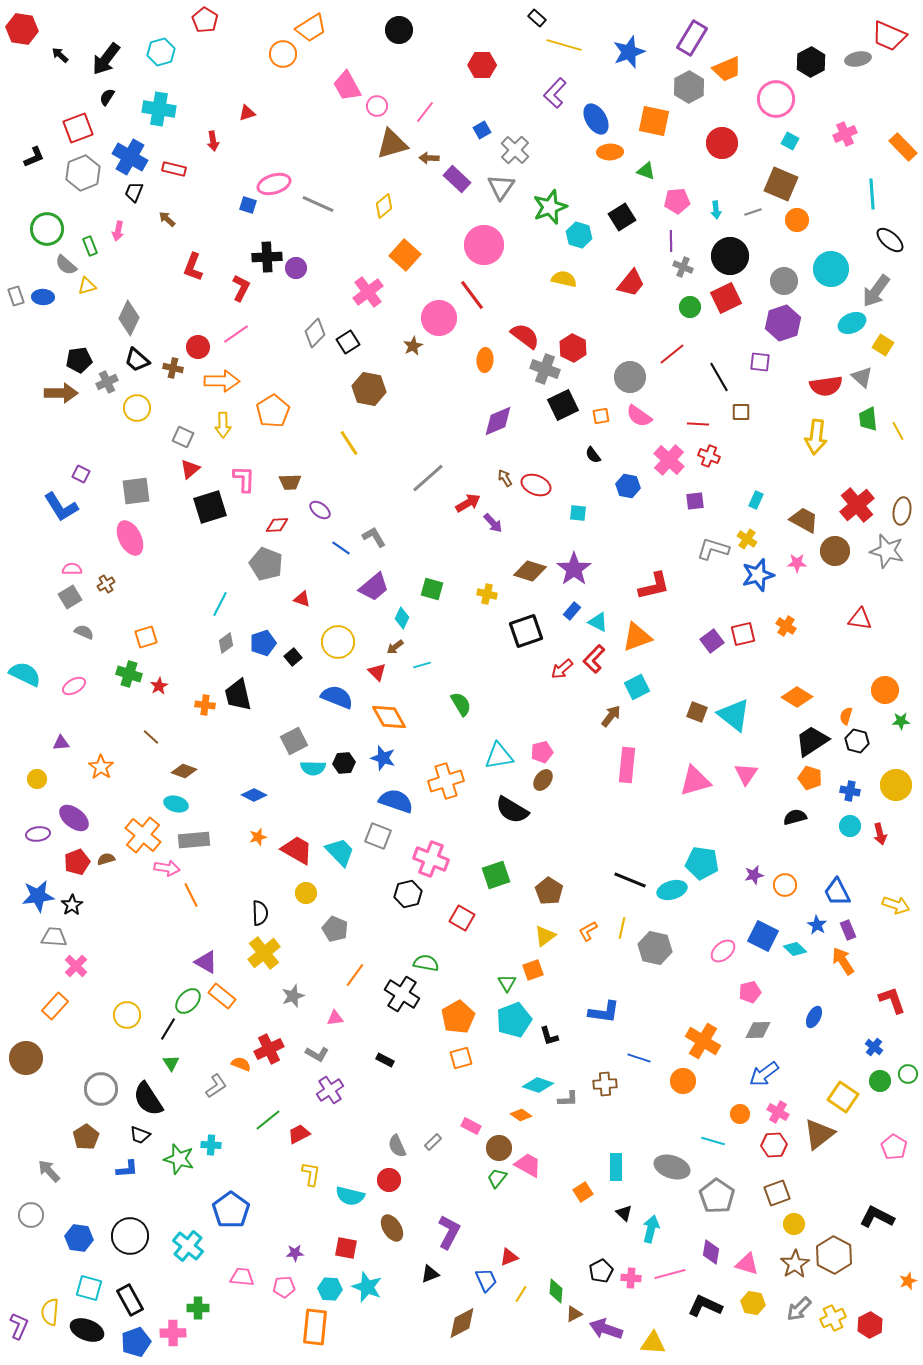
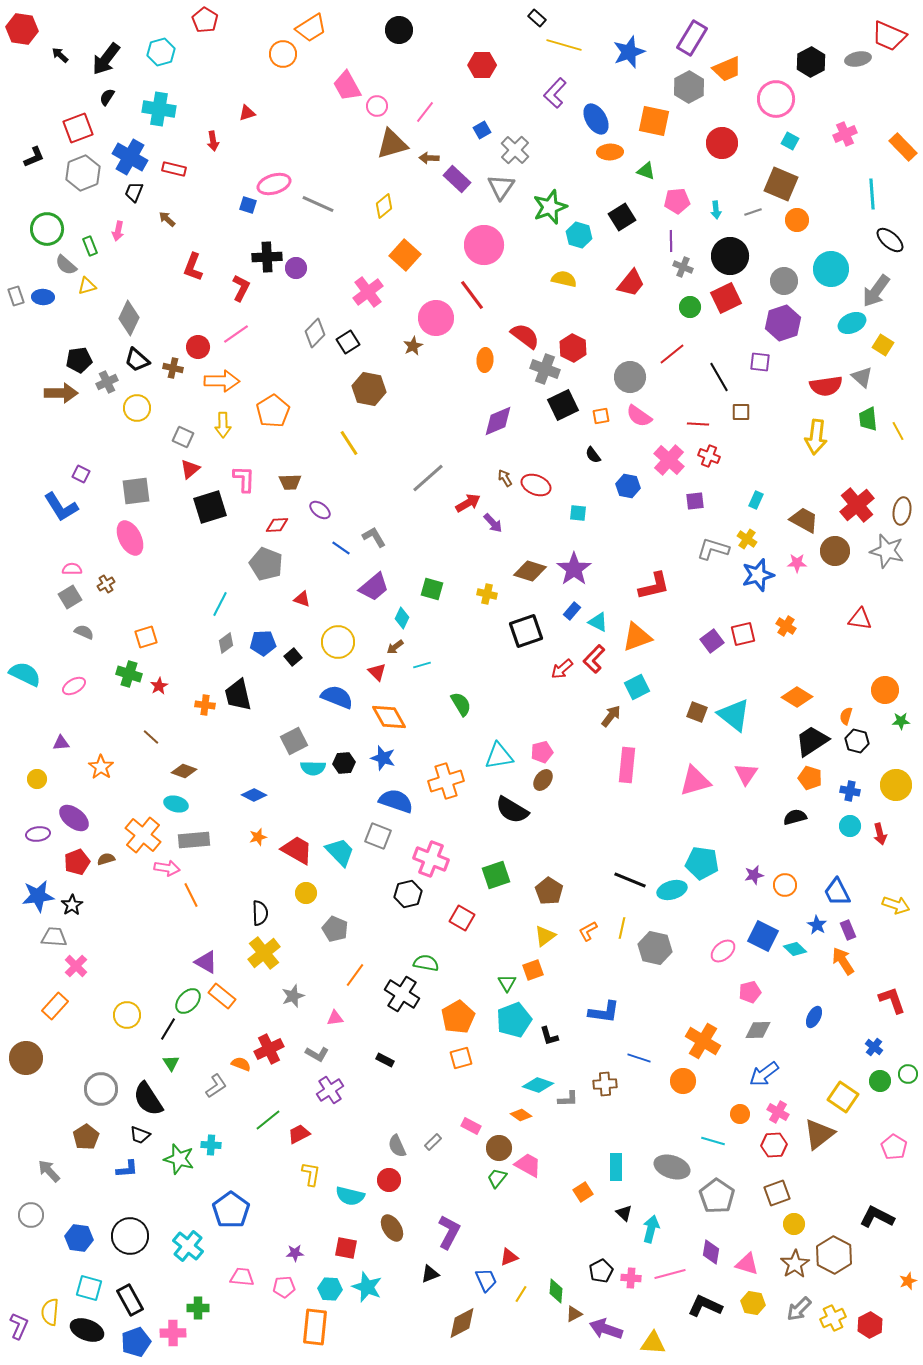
pink circle at (439, 318): moved 3 px left
blue pentagon at (263, 643): rotated 15 degrees clockwise
